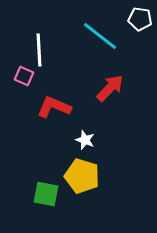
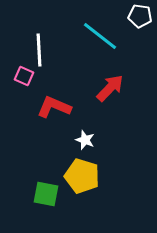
white pentagon: moved 3 px up
